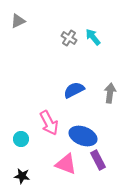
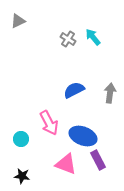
gray cross: moved 1 px left, 1 px down
